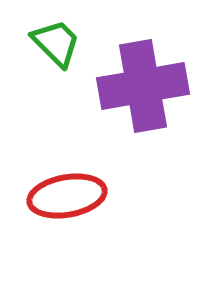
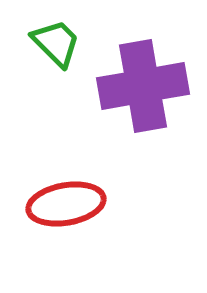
red ellipse: moved 1 px left, 8 px down
